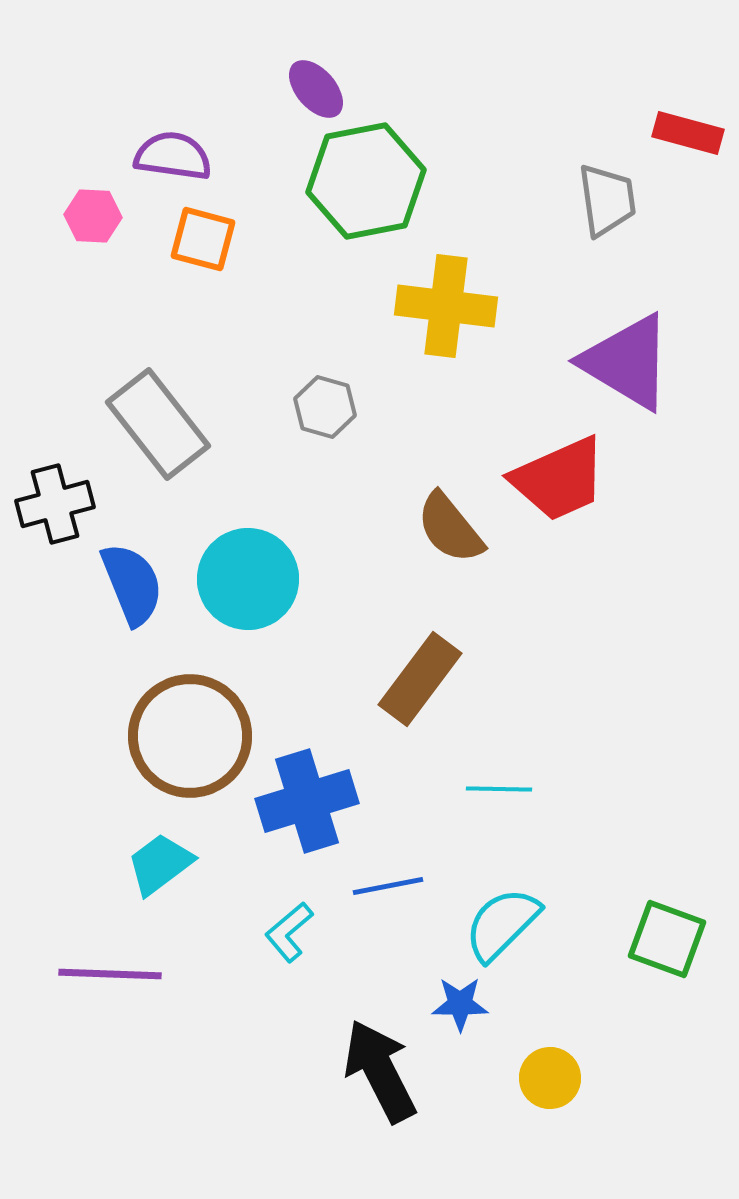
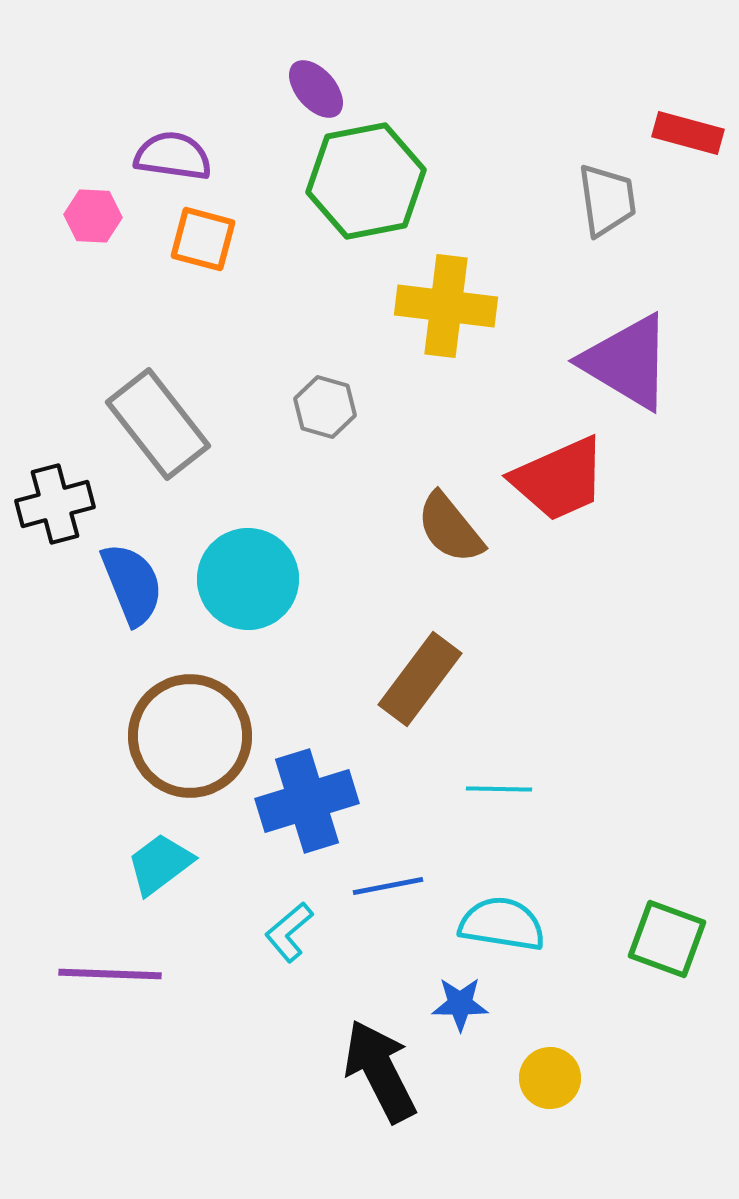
cyan semicircle: rotated 54 degrees clockwise
